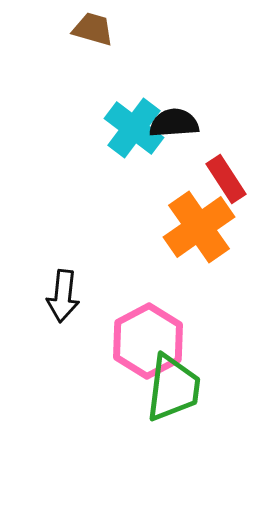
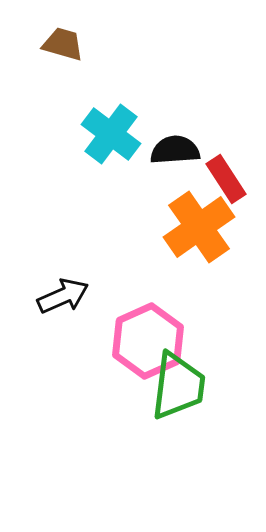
brown trapezoid: moved 30 px left, 15 px down
black semicircle: moved 1 px right, 27 px down
cyan cross: moved 23 px left, 6 px down
black arrow: rotated 120 degrees counterclockwise
pink hexagon: rotated 4 degrees clockwise
green trapezoid: moved 5 px right, 2 px up
